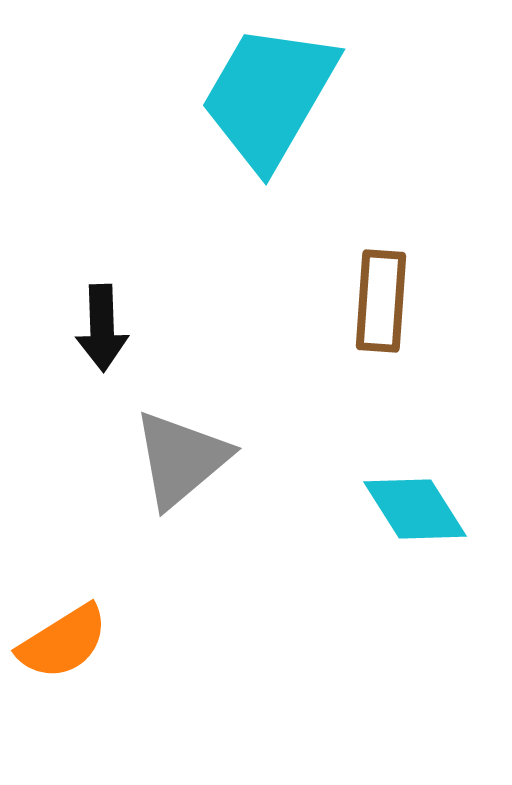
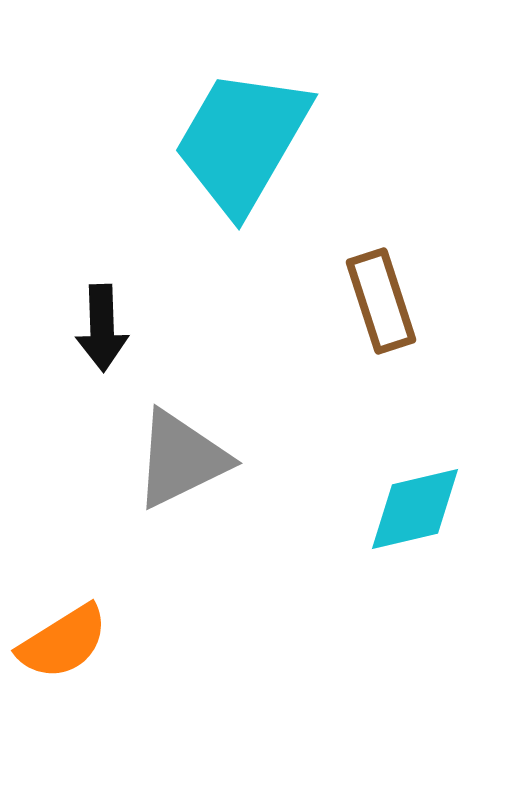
cyan trapezoid: moved 27 px left, 45 px down
brown rectangle: rotated 22 degrees counterclockwise
gray triangle: rotated 14 degrees clockwise
cyan diamond: rotated 71 degrees counterclockwise
